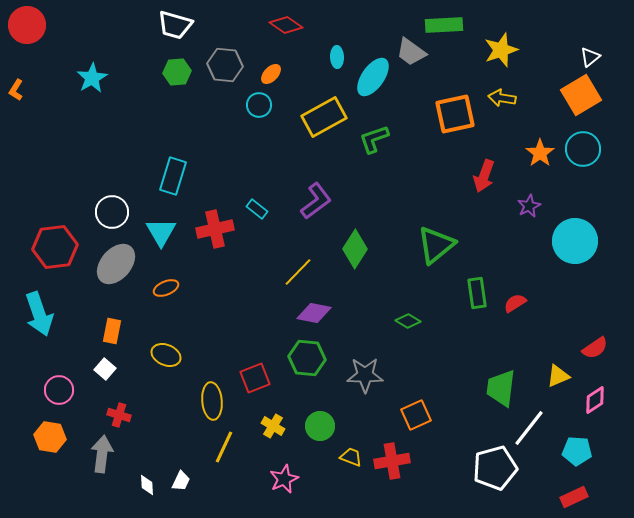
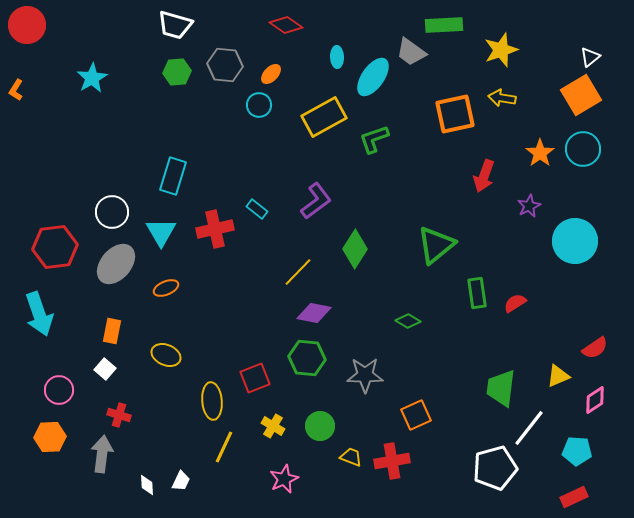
orange hexagon at (50, 437): rotated 12 degrees counterclockwise
